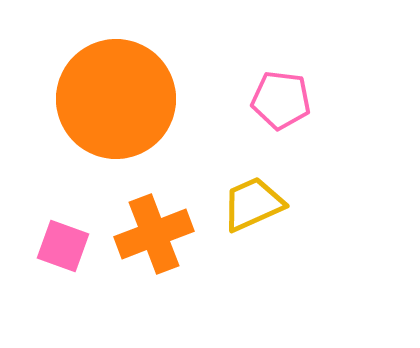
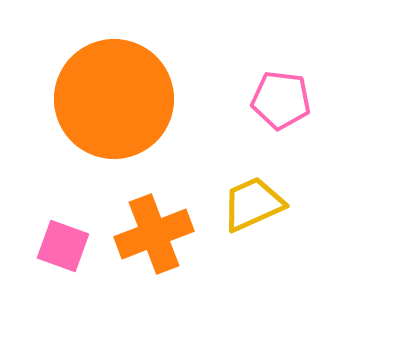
orange circle: moved 2 px left
